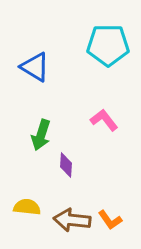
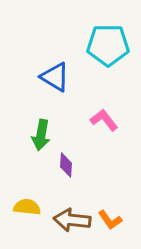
blue triangle: moved 20 px right, 10 px down
green arrow: rotated 8 degrees counterclockwise
